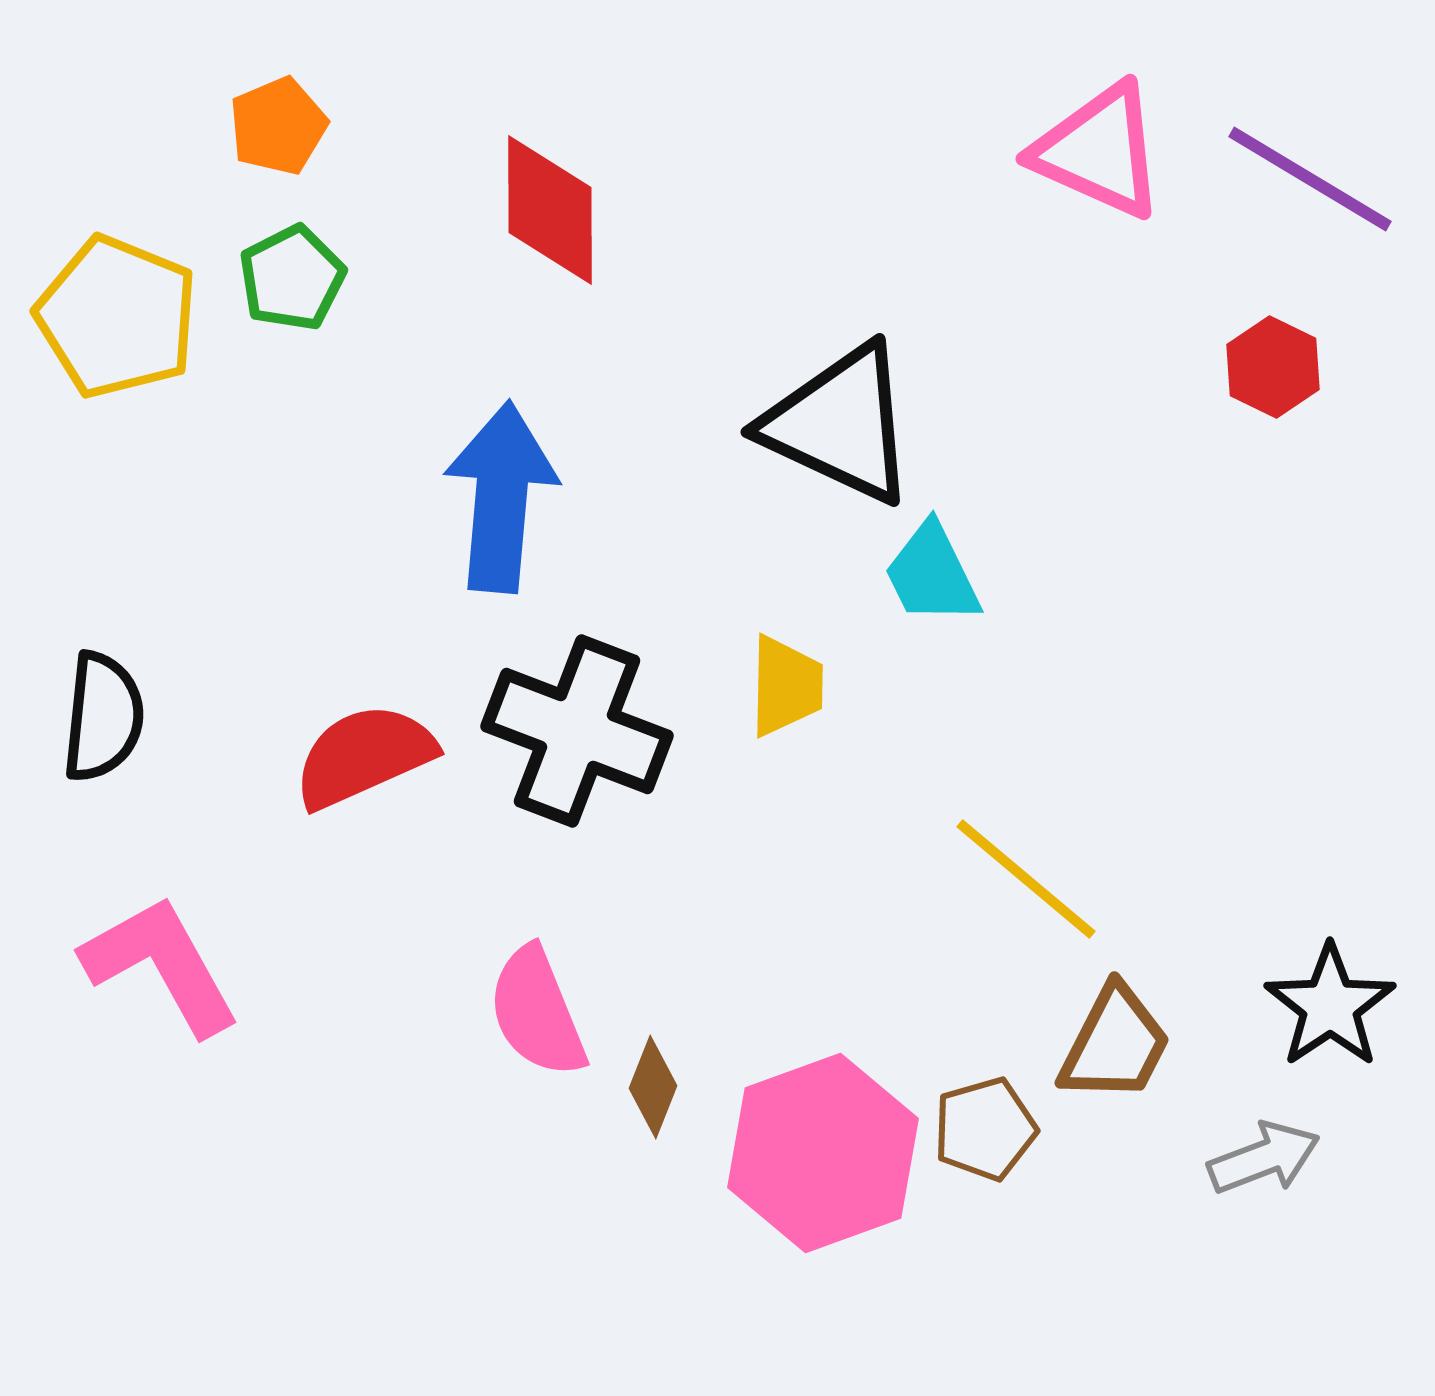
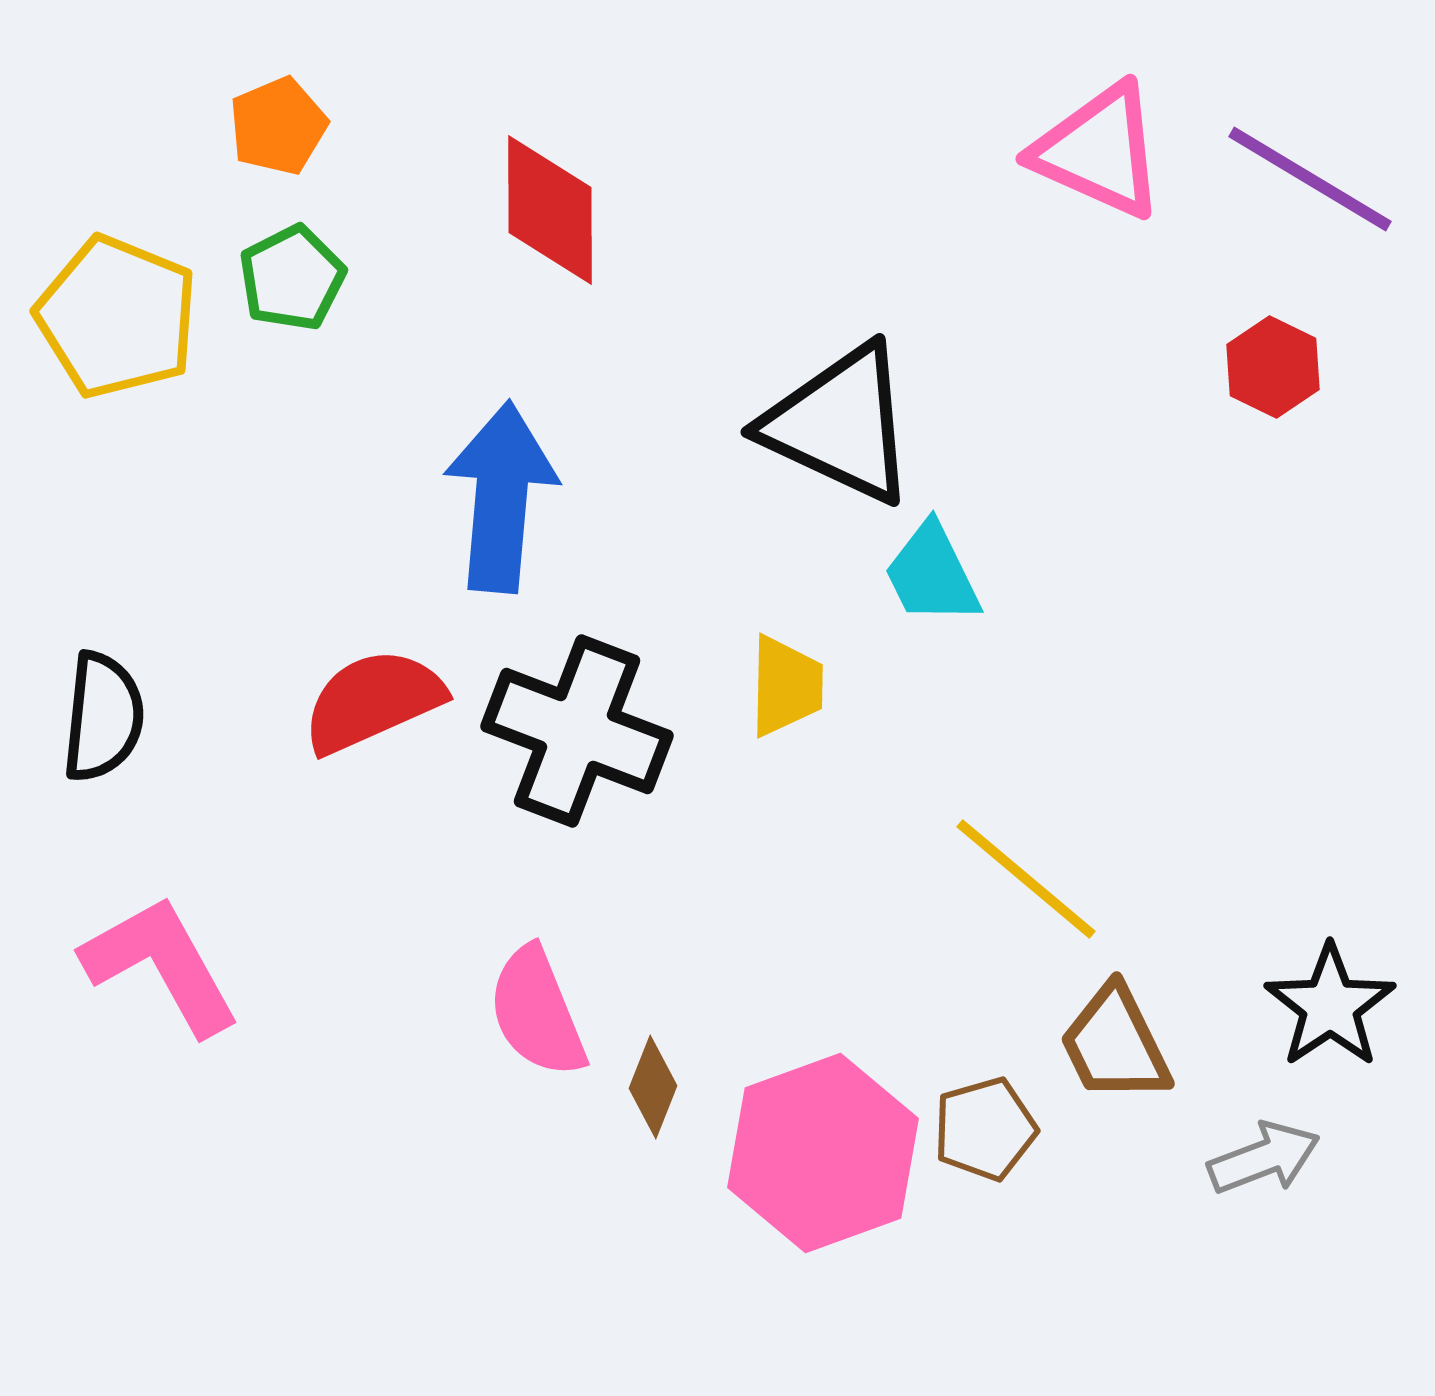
red semicircle: moved 9 px right, 55 px up
brown trapezoid: rotated 127 degrees clockwise
